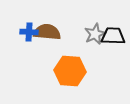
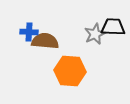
brown semicircle: moved 2 px left, 9 px down
black trapezoid: moved 9 px up
